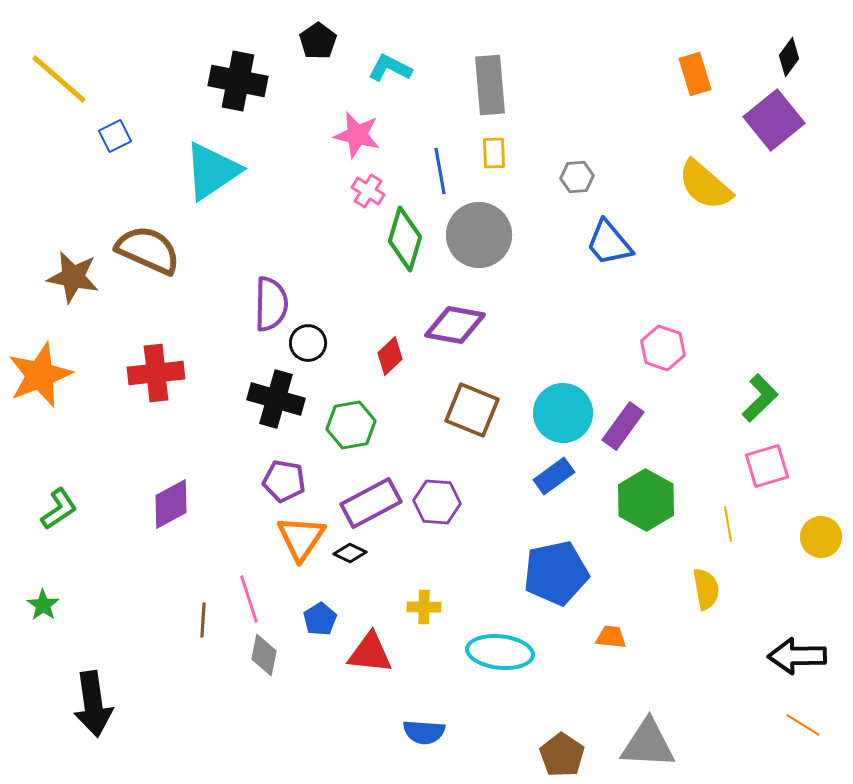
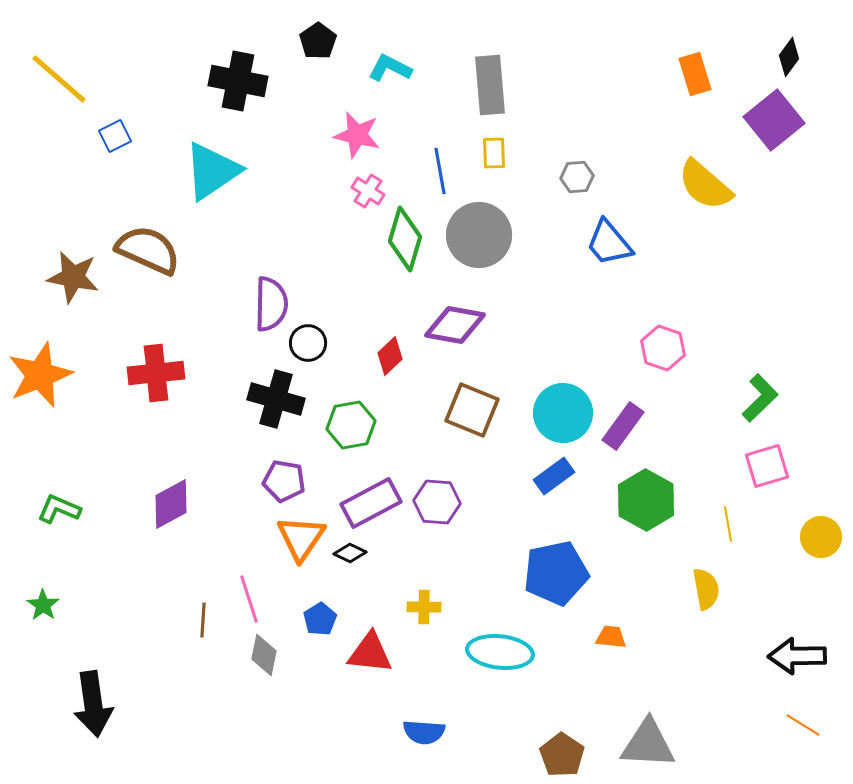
green L-shape at (59, 509): rotated 123 degrees counterclockwise
